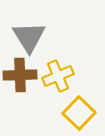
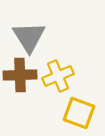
yellow square: rotated 24 degrees counterclockwise
